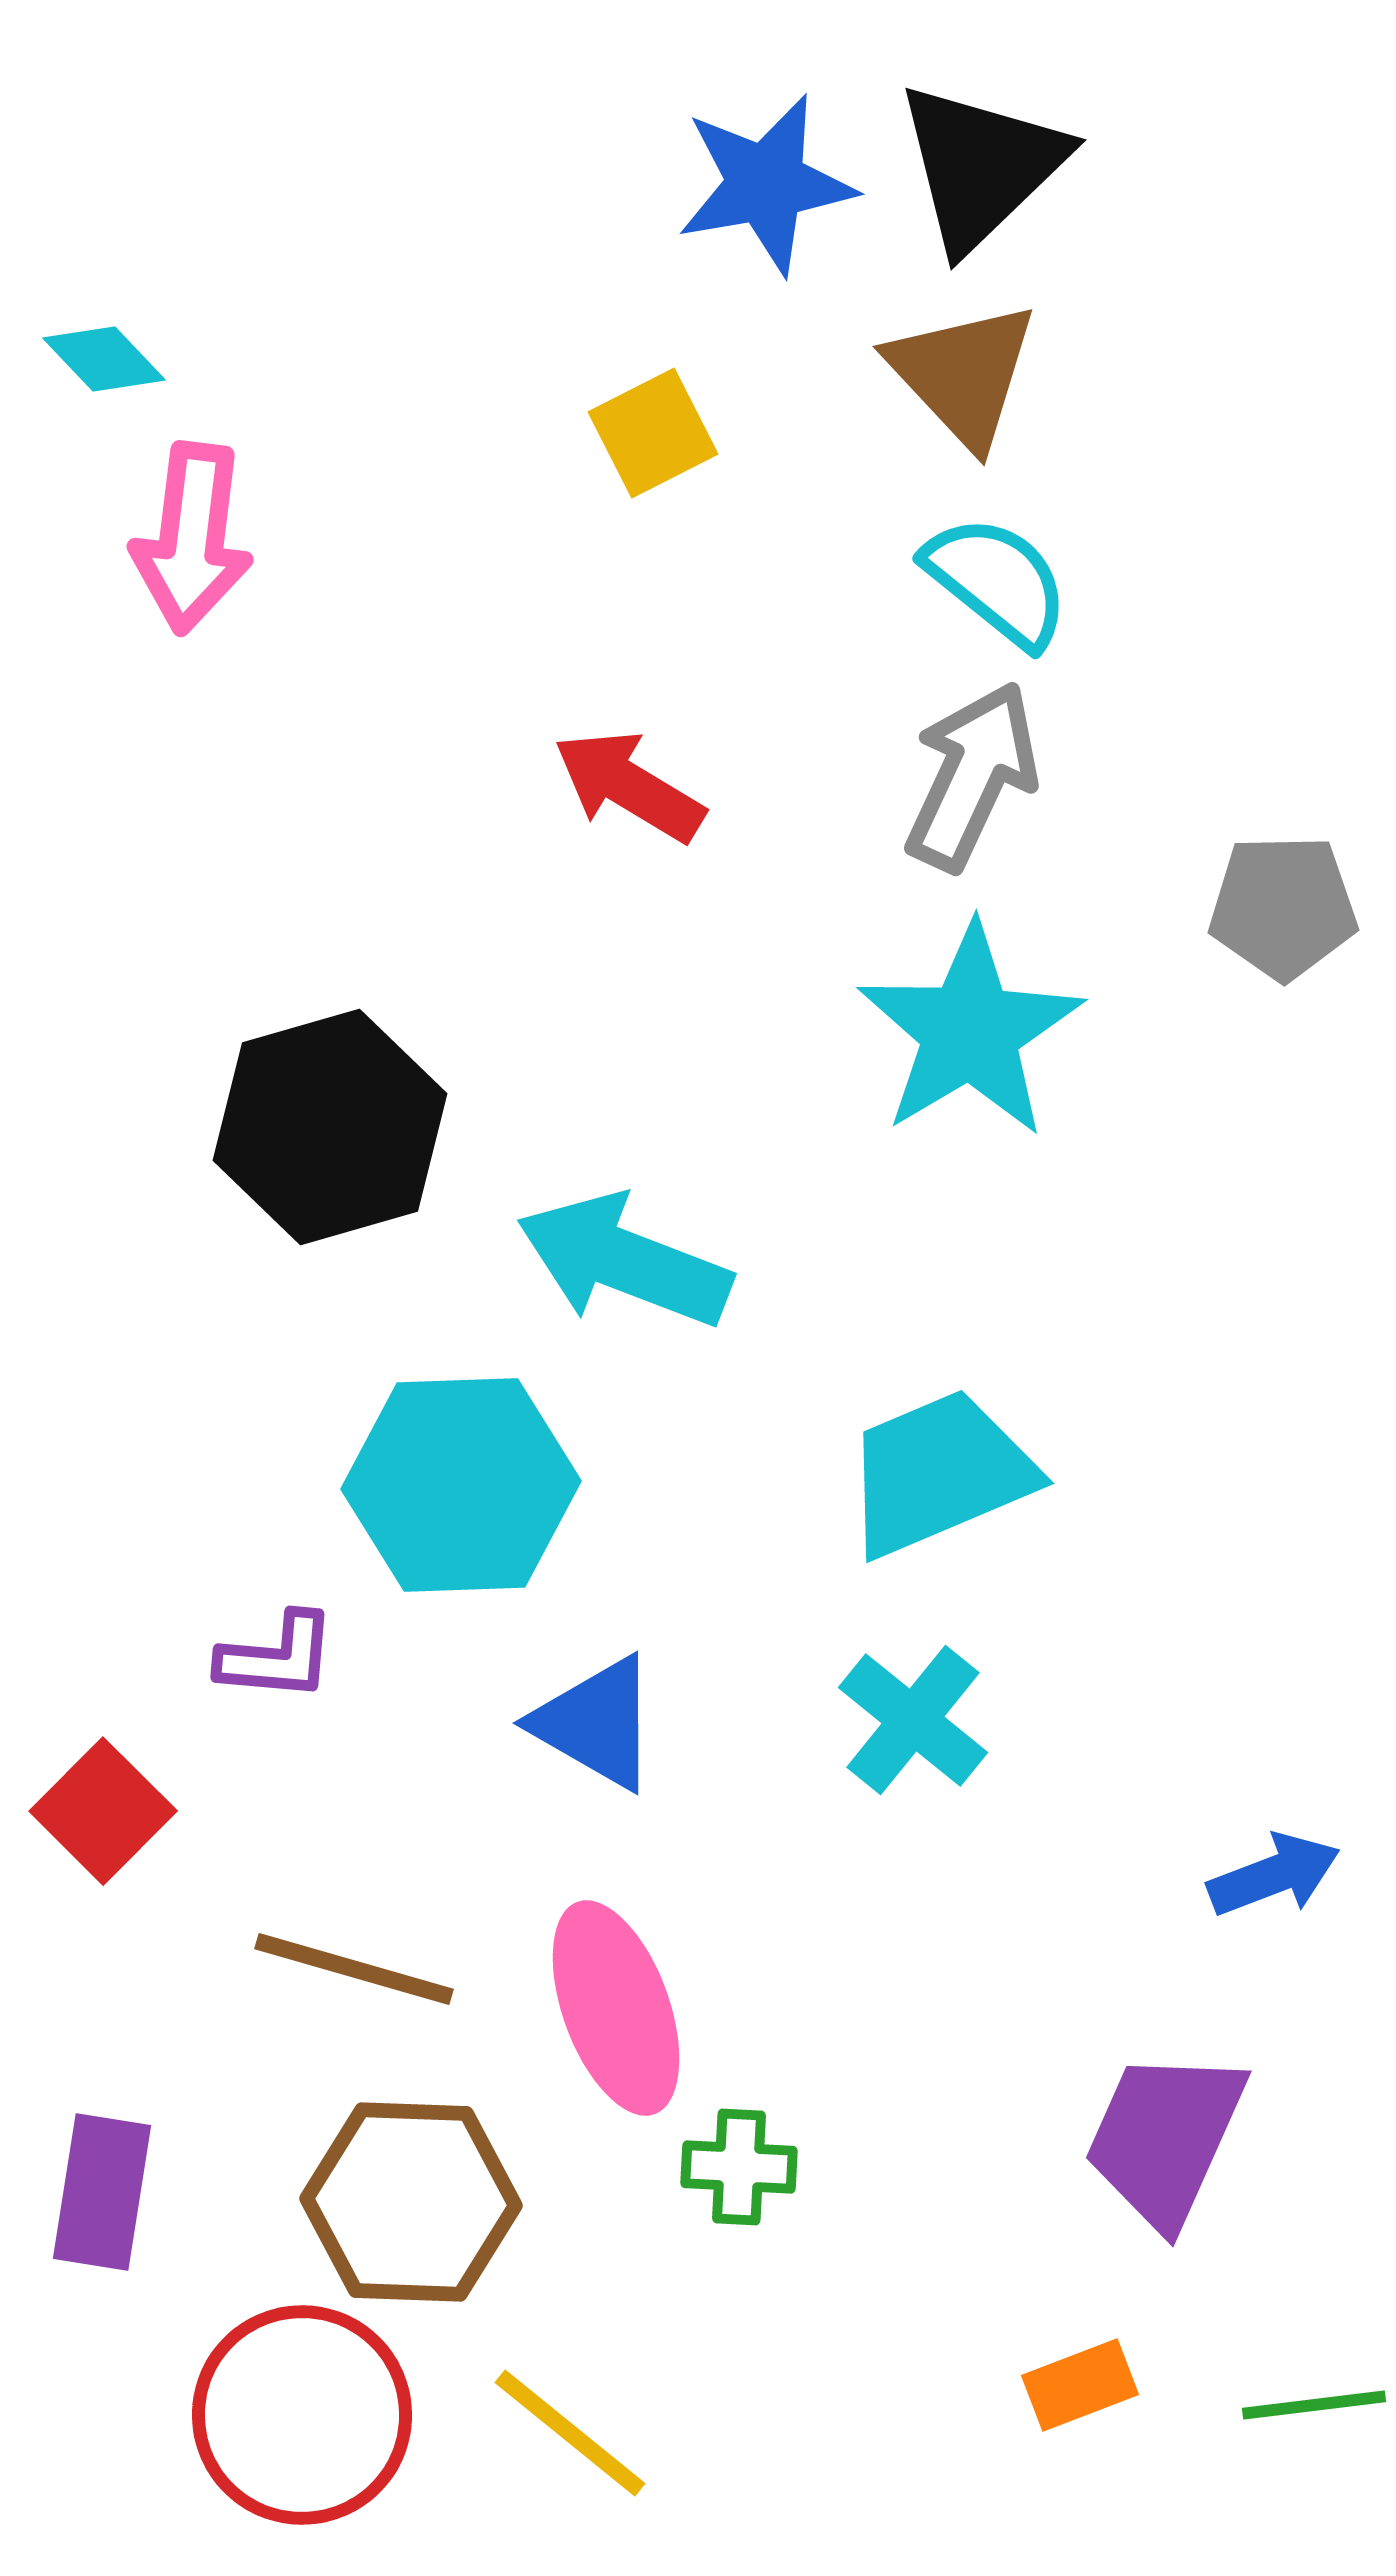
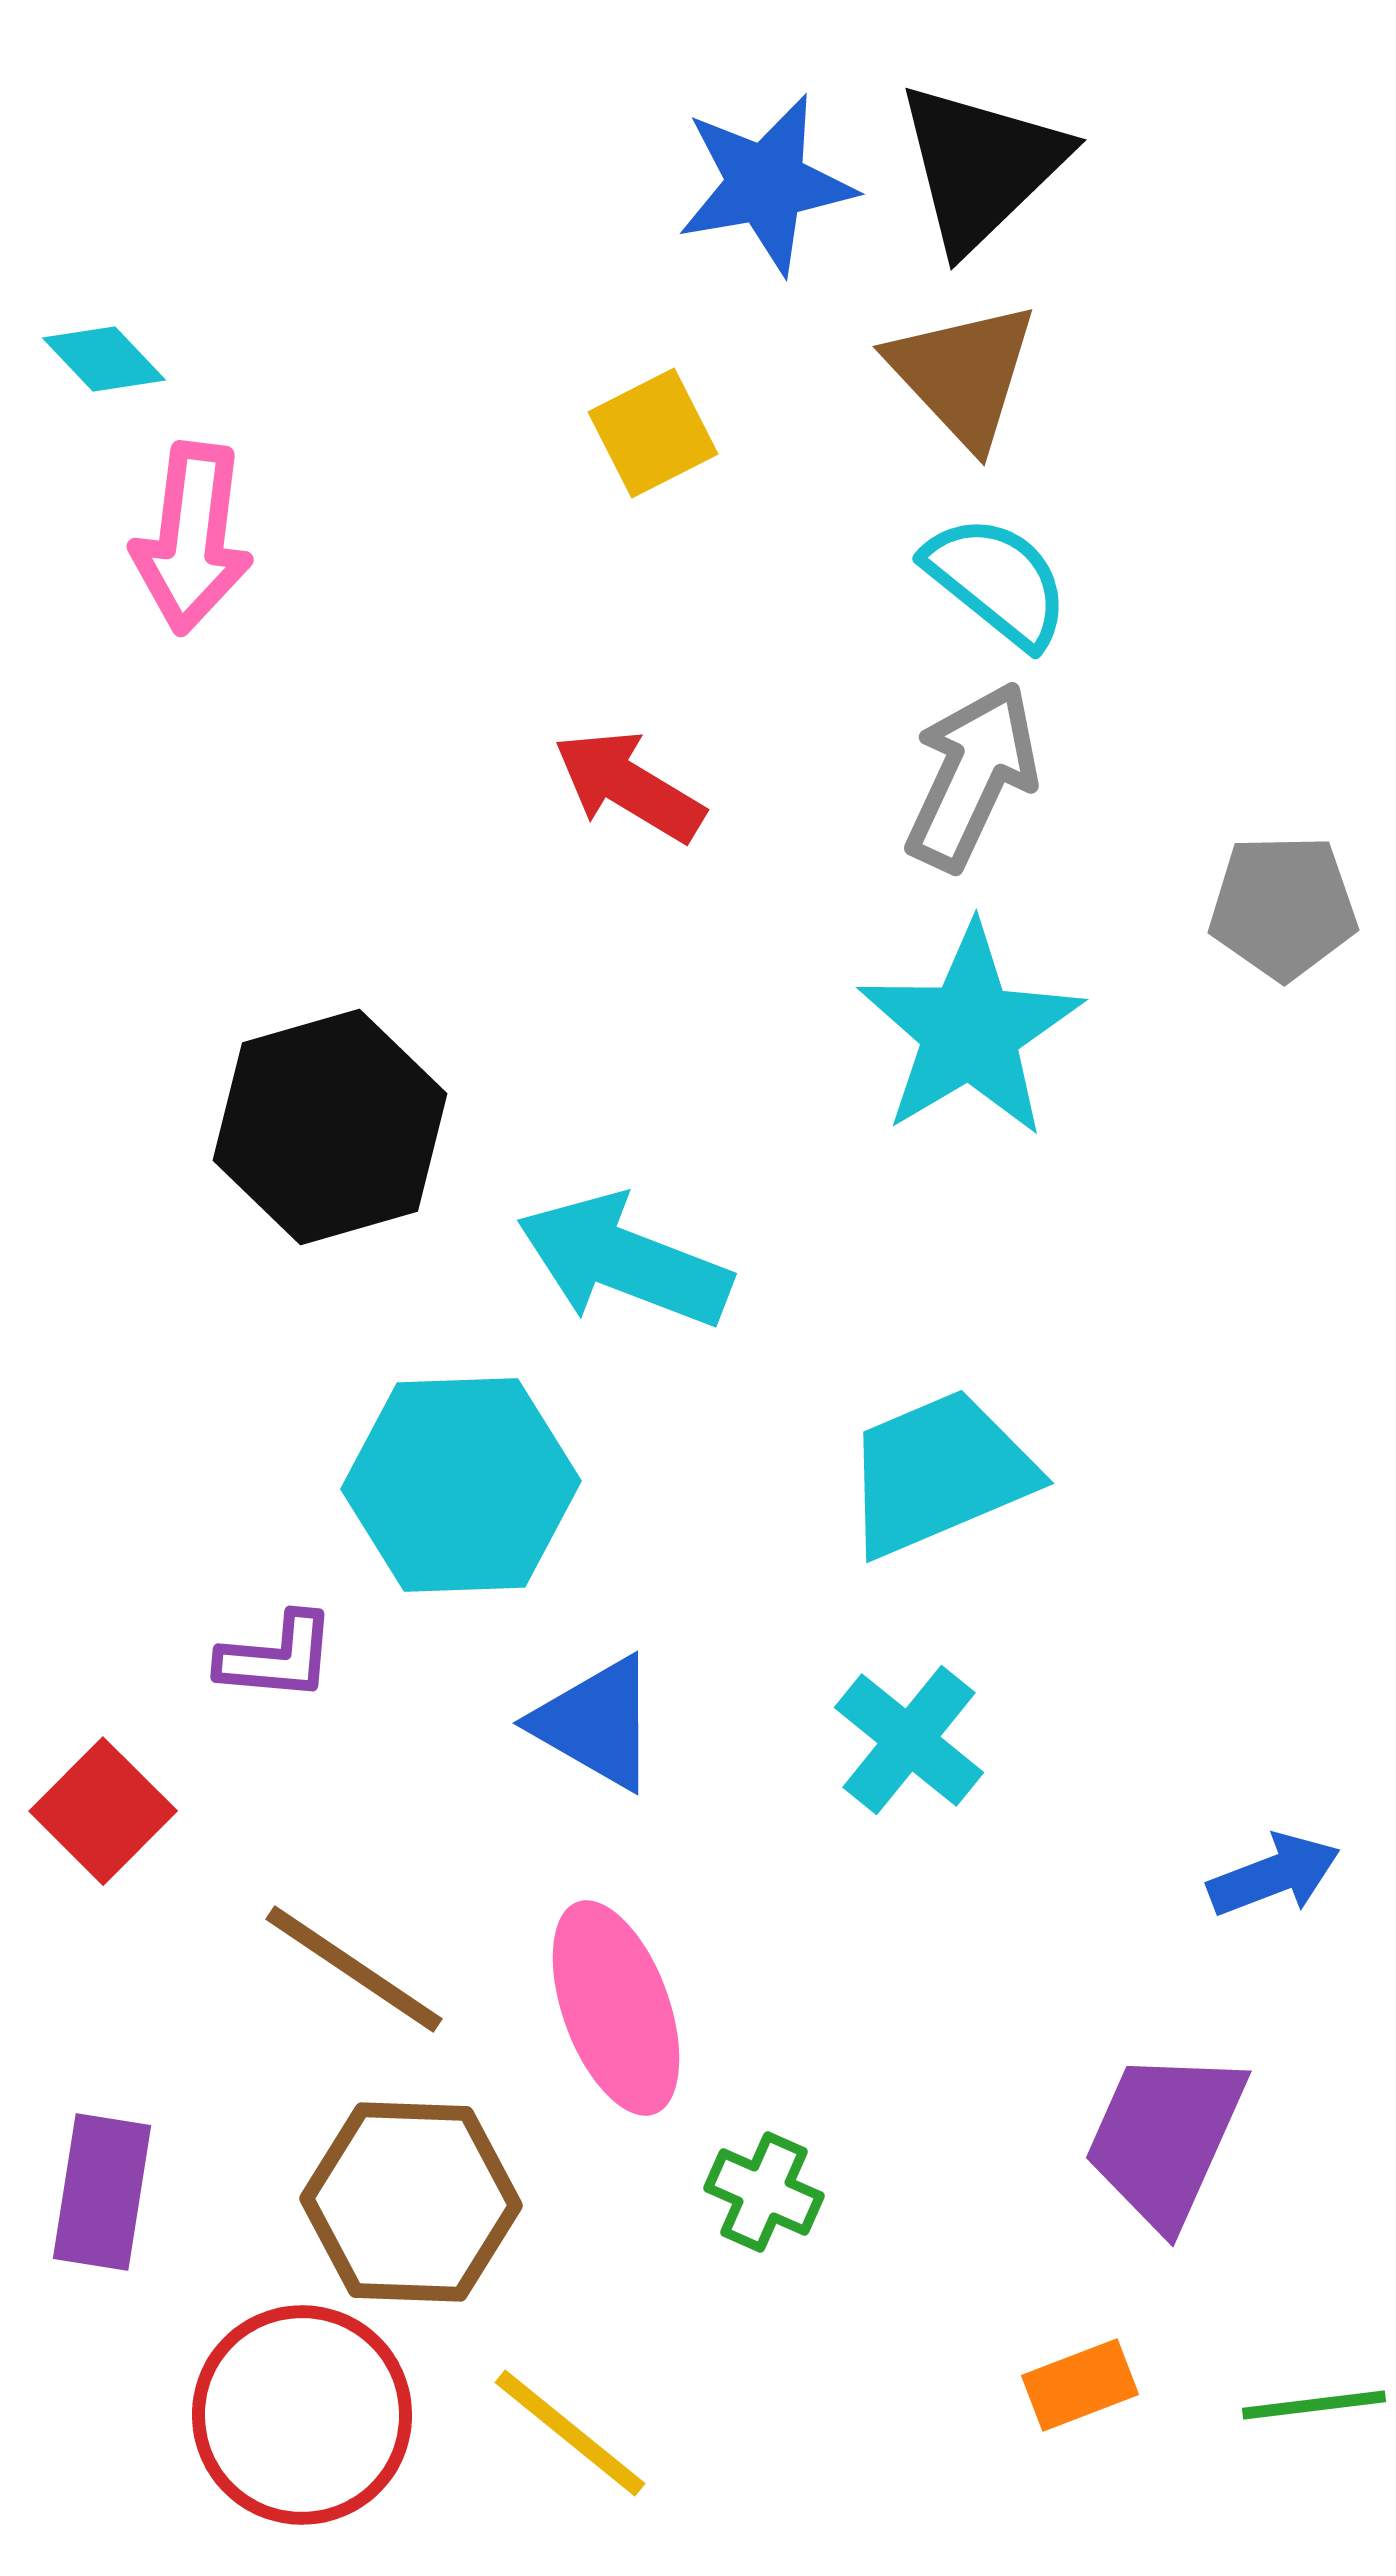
cyan cross: moved 4 px left, 20 px down
brown line: rotated 18 degrees clockwise
green cross: moved 25 px right, 25 px down; rotated 21 degrees clockwise
